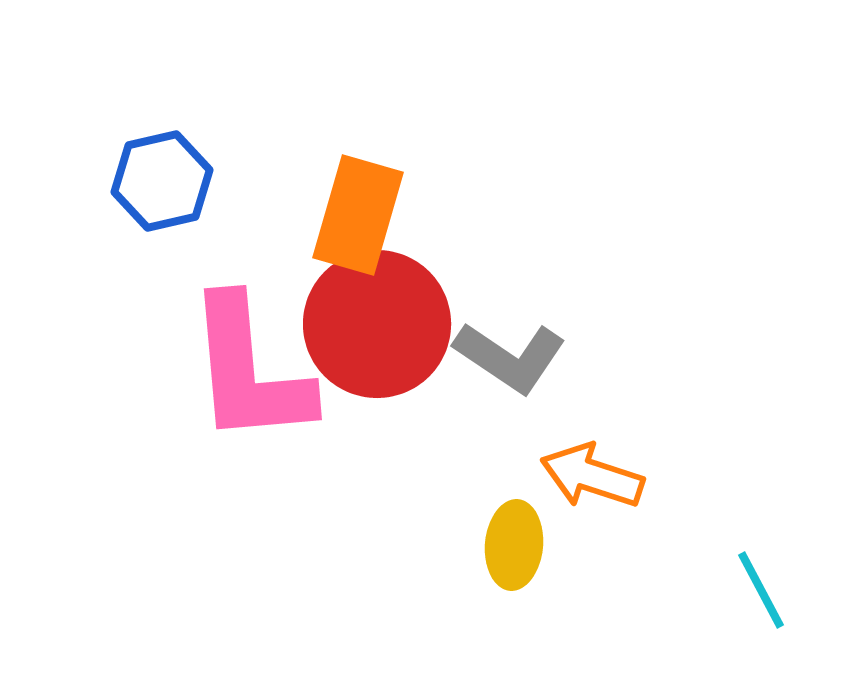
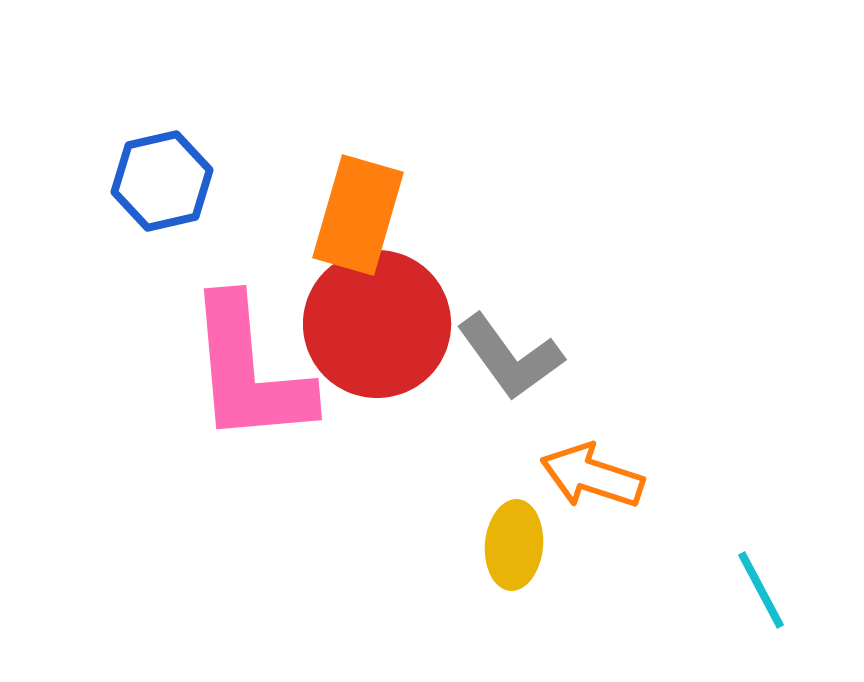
gray L-shape: rotated 20 degrees clockwise
